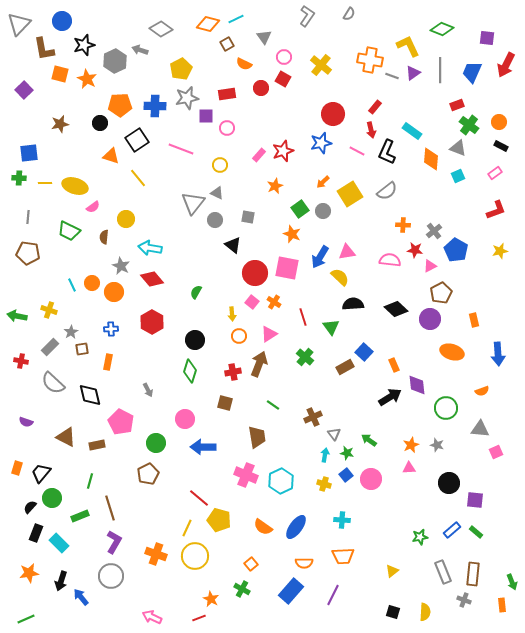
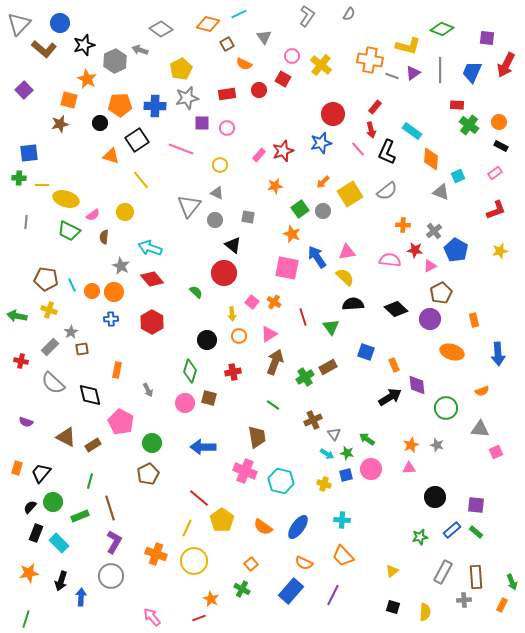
cyan line at (236, 19): moved 3 px right, 5 px up
blue circle at (62, 21): moved 2 px left, 2 px down
yellow L-shape at (408, 46): rotated 130 degrees clockwise
brown L-shape at (44, 49): rotated 40 degrees counterclockwise
pink circle at (284, 57): moved 8 px right, 1 px up
orange square at (60, 74): moved 9 px right, 26 px down
red circle at (261, 88): moved 2 px left, 2 px down
red rectangle at (457, 105): rotated 24 degrees clockwise
purple square at (206, 116): moved 4 px left, 7 px down
gray triangle at (458, 148): moved 17 px left, 44 px down
pink line at (357, 151): moved 1 px right, 2 px up; rotated 21 degrees clockwise
yellow line at (138, 178): moved 3 px right, 2 px down
yellow line at (45, 183): moved 3 px left, 2 px down
yellow ellipse at (75, 186): moved 9 px left, 13 px down
orange star at (275, 186): rotated 14 degrees clockwise
gray triangle at (193, 203): moved 4 px left, 3 px down
pink semicircle at (93, 207): moved 8 px down
gray line at (28, 217): moved 2 px left, 5 px down
yellow circle at (126, 219): moved 1 px left, 7 px up
cyan arrow at (150, 248): rotated 10 degrees clockwise
brown pentagon at (28, 253): moved 18 px right, 26 px down
blue arrow at (320, 257): moved 3 px left; rotated 115 degrees clockwise
red circle at (255, 273): moved 31 px left
yellow semicircle at (340, 277): moved 5 px right
orange circle at (92, 283): moved 8 px down
green semicircle at (196, 292): rotated 104 degrees clockwise
blue cross at (111, 329): moved 10 px up
black circle at (195, 340): moved 12 px right
blue square at (364, 352): moved 2 px right; rotated 24 degrees counterclockwise
green cross at (305, 357): moved 20 px down; rotated 18 degrees clockwise
orange rectangle at (108, 362): moved 9 px right, 8 px down
brown arrow at (259, 364): moved 16 px right, 2 px up
brown rectangle at (345, 367): moved 17 px left
brown square at (225, 403): moved 16 px left, 5 px up
brown cross at (313, 417): moved 3 px down
pink circle at (185, 419): moved 16 px up
green arrow at (369, 440): moved 2 px left, 1 px up
green circle at (156, 443): moved 4 px left
brown rectangle at (97, 445): moved 4 px left; rotated 21 degrees counterclockwise
cyan arrow at (325, 455): moved 2 px right, 1 px up; rotated 112 degrees clockwise
pink cross at (246, 475): moved 1 px left, 4 px up
blue square at (346, 475): rotated 24 degrees clockwise
pink circle at (371, 479): moved 10 px up
cyan hexagon at (281, 481): rotated 20 degrees counterclockwise
black circle at (449, 483): moved 14 px left, 14 px down
green circle at (52, 498): moved 1 px right, 4 px down
purple square at (475, 500): moved 1 px right, 5 px down
yellow pentagon at (219, 520): moved 3 px right; rotated 20 degrees clockwise
blue ellipse at (296, 527): moved 2 px right
yellow circle at (195, 556): moved 1 px left, 5 px down
orange trapezoid at (343, 556): rotated 50 degrees clockwise
orange semicircle at (304, 563): rotated 24 degrees clockwise
gray rectangle at (443, 572): rotated 50 degrees clockwise
brown rectangle at (473, 574): moved 3 px right, 3 px down; rotated 10 degrees counterclockwise
blue arrow at (81, 597): rotated 42 degrees clockwise
gray cross at (464, 600): rotated 24 degrees counterclockwise
orange rectangle at (502, 605): rotated 32 degrees clockwise
black square at (393, 612): moved 5 px up
pink arrow at (152, 617): rotated 24 degrees clockwise
green line at (26, 619): rotated 48 degrees counterclockwise
